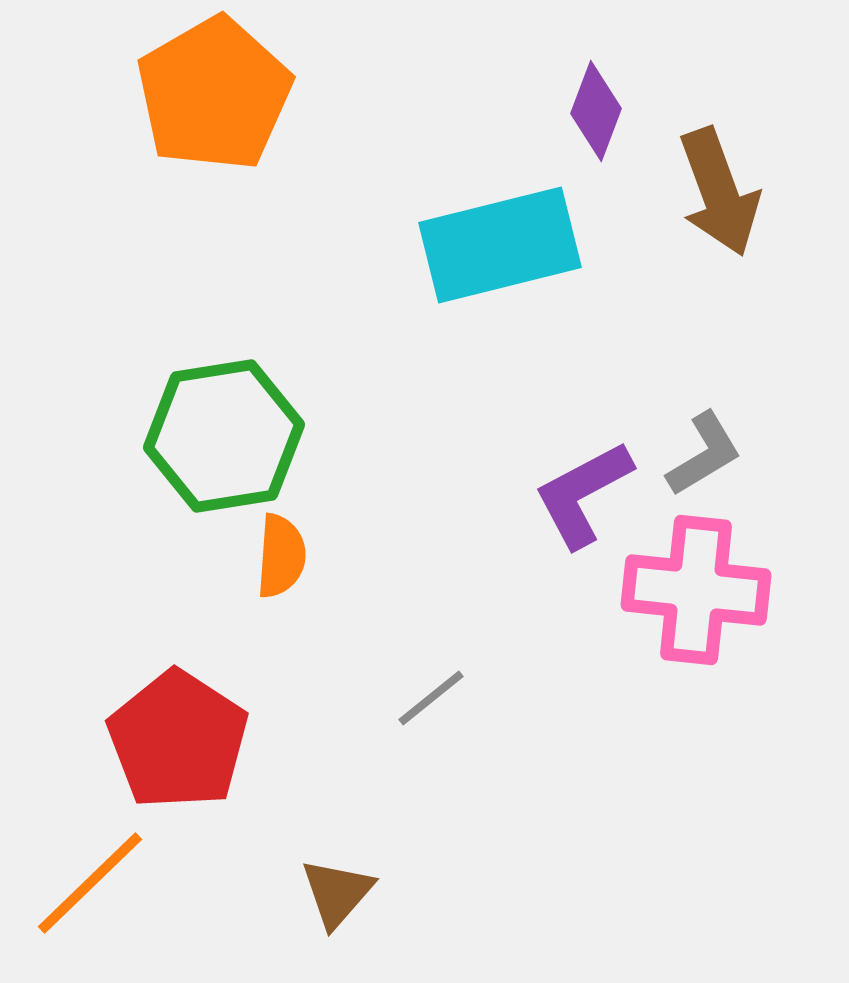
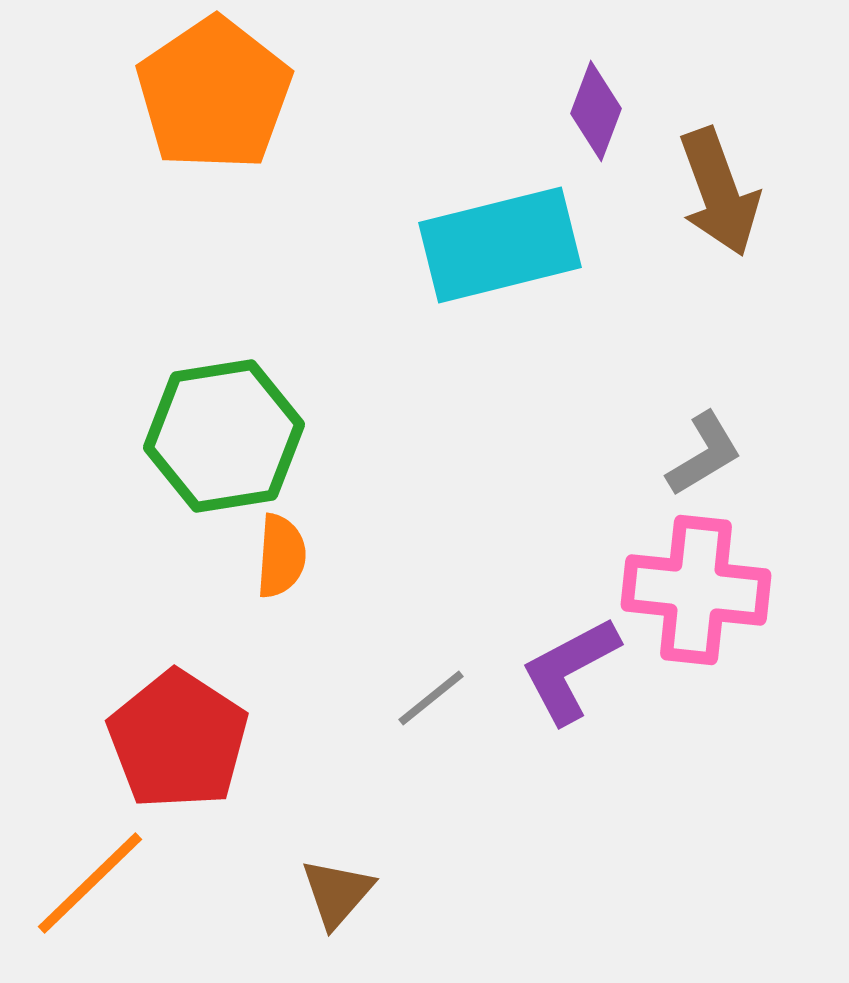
orange pentagon: rotated 4 degrees counterclockwise
purple L-shape: moved 13 px left, 176 px down
